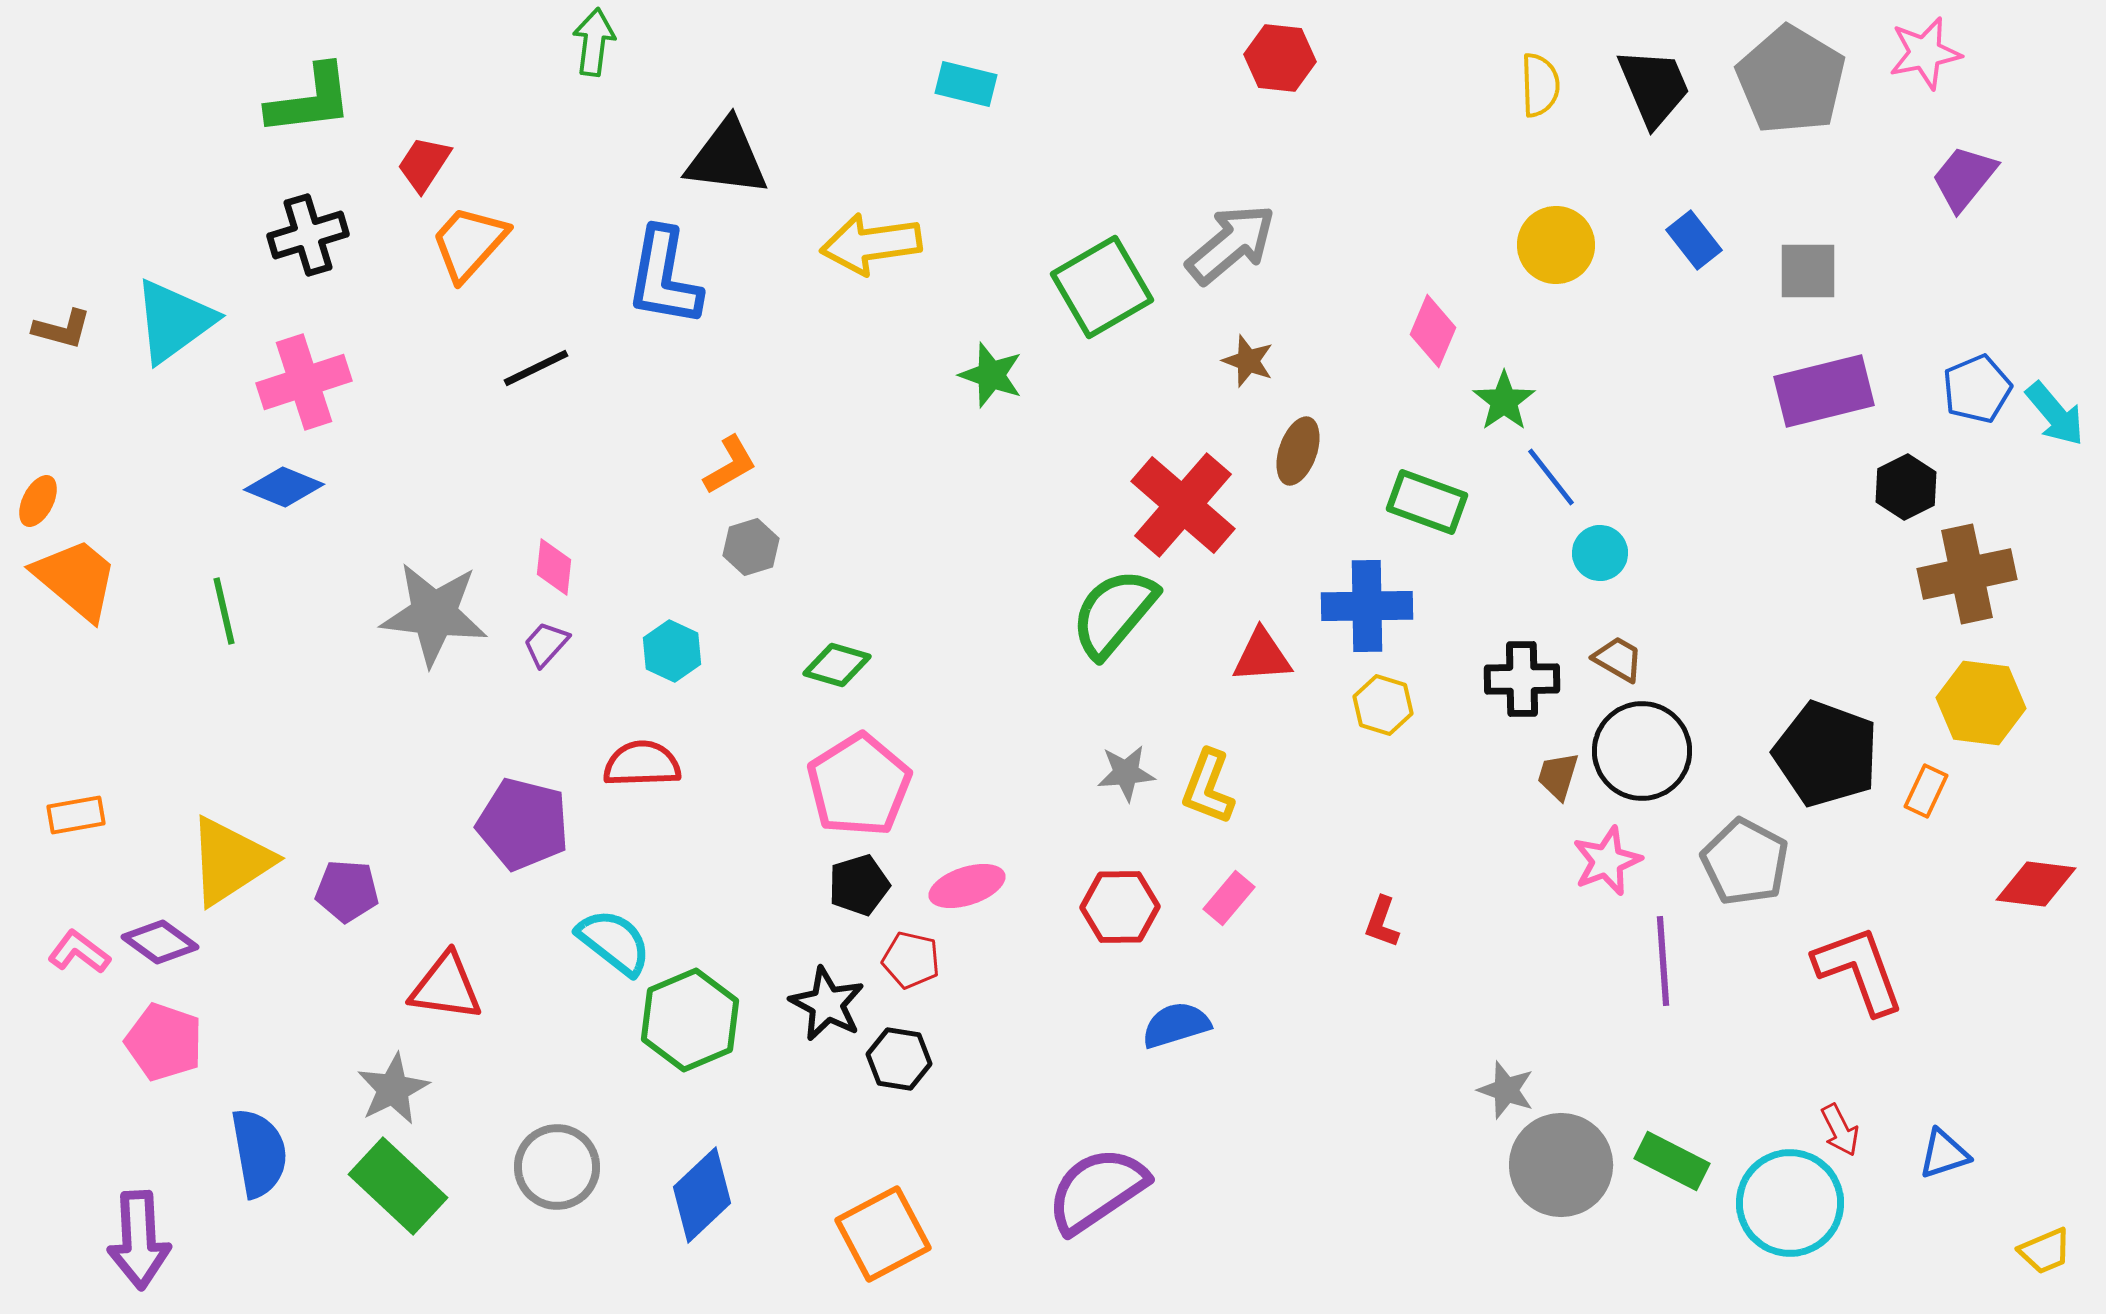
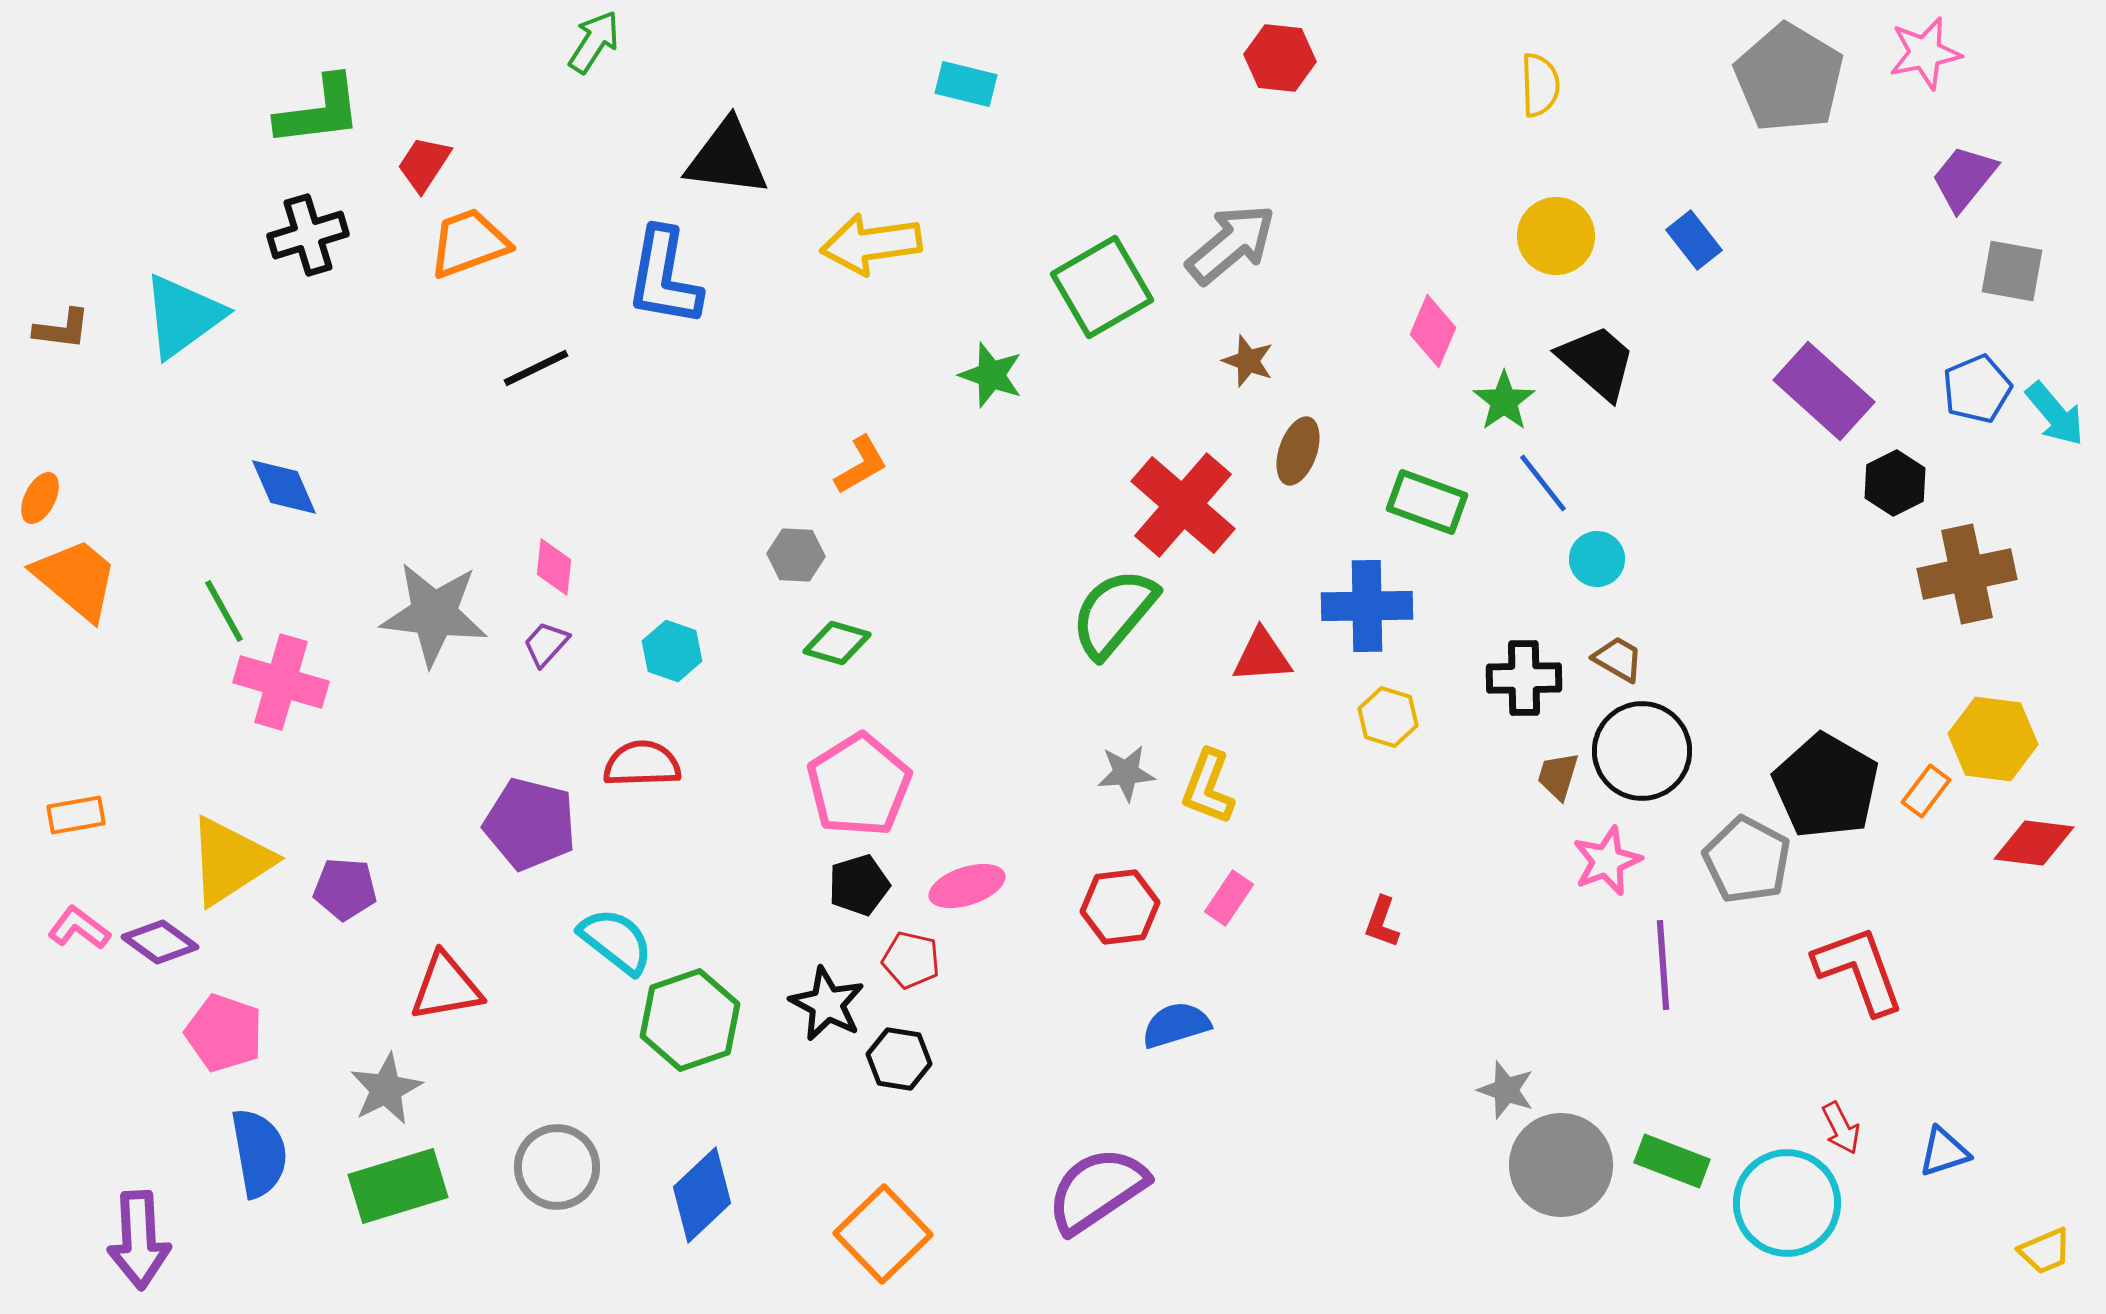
green arrow at (594, 42): rotated 26 degrees clockwise
gray pentagon at (1791, 80): moved 2 px left, 2 px up
black trapezoid at (1654, 87): moved 57 px left, 275 px down; rotated 26 degrees counterclockwise
green L-shape at (310, 100): moved 9 px right, 11 px down
orange trapezoid at (469, 243): rotated 28 degrees clockwise
yellow circle at (1556, 245): moved 9 px up
gray square at (1808, 271): moved 204 px right; rotated 10 degrees clockwise
cyan triangle at (174, 321): moved 9 px right, 5 px up
brown L-shape at (62, 329): rotated 8 degrees counterclockwise
pink cross at (304, 382): moved 23 px left, 300 px down; rotated 34 degrees clockwise
purple rectangle at (1824, 391): rotated 56 degrees clockwise
orange L-shape at (730, 465): moved 131 px right
blue line at (1551, 477): moved 8 px left, 6 px down
blue diamond at (284, 487): rotated 44 degrees clockwise
black hexagon at (1906, 487): moved 11 px left, 4 px up
orange ellipse at (38, 501): moved 2 px right, 3 px up
gray hexagon at (751, 547): moved 45 px right, 8 px down; rotated 20 degrees clockwise
cyan circle at (1600, 553): moved 3 px left, 6 px down
green line at (224, 611): rotated 16 degrees counterclockwise
cyan hexagon at (672, 651): rotated 6 degrees counterclockwise
green diamond at (837, 665): moved 22 px up
black cross at (1522, 679): moved 2 px right, 1 px up
yellow hexagon at (1981, 703): moved 12 px right, 36 px down
yellow hexagon at (1383, 705): moved 5 px right, 12 px down
black pentagon at (1826, 754): moved 32 px down; rotated 10 degrees clockwise
orange rectangle at (1926, 791): rotated 12 degrees clockwise
purple pentagon at (523, 824): moved 7 px right
gray pentagon at (1745, 862): moved 2 px right, 2 px up
red diamond at (2036, 884): moved 2 px left, 41 px up
purple pentagon at (347, 891): moved 2 px left, 2 px up
pink rectangle at (1229, 898): rotated 6 degrees counterclockwise
red hexagon at (1120, 907): rotated 6 degrees counterclockwise
cyan semicircle at (614, 942): moved 2 px right, 1 px up
pink L-shape at (79, 952): moved 24 px up
purple line at (1663, 961): moved 4 px down
red triangle at (446, 987): rotated 18 degrees counterclockwise
green hexagon at (690, 1020): rotated 4 degrees clockwise
pink pentagon at (164, 1042): moved 60 px right, 9 px up
gray star at (393, 1089): moved 7 px left
red arrow at (1840, 1130): moved 1 px right, 2 px up
blue triangle at (1944, 1154): moved 2 px up
green rectangle at (1672, 1161): rotated 6 degrees counterclockwise
green rectangle at (398, 1186): rotated 60 degrees counterclockwise
cyan circle at (1790, 1203): moved 3 px left
orange square at (883, 1234): rotated 16 degrees counterclockwise
